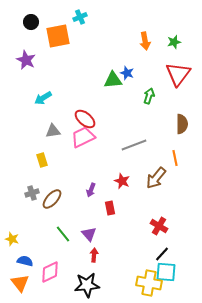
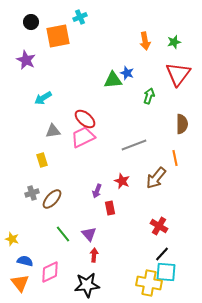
purple arrow: moved 6 px right, 1 px down
